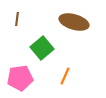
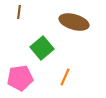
brown line: moved 2 px right, 7 px up
orange line: moved 1 px down
